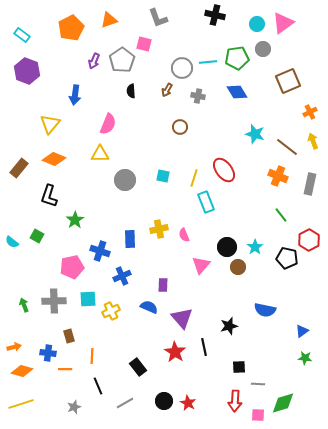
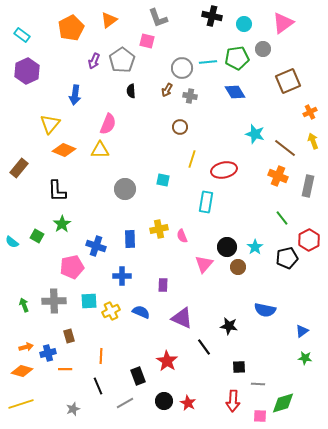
black cross at (215, 15): moved 3 px left, 1 px down
orange triangle at (109, 20): rotated 18 degrees counterclockwise
cyan circle at (257, 24): moved 13 px left
pink square at (144, 44): moved 3 px right, 3 px up
purple hexagon at (27, 71): rotated 15 degrees clockwise
blue diamond at (237, 92): moved 2 px left
gray cross at (198, 96): moved 8 px left
brown line at (287, 147): moved 2 px left, 1 px down
yellow triangle at (100, 154): moved 4 px up
orange diamond at (54, 159): moved 10 px right, 9 px up
red ellipse at (224, 170): rotated 65 degrees counterclockwise
cyan square at (163, 176): moved 4 px down
yellow line at (194, 178): moved 2 px left, 19 px up
gray circle at (125, 180): moved 9 px down
gray rectangle at (310, 184): moved 2 px left, 2 px down
black L-shape at (49, 196): moved 8 px right, 5 px up; rotated 20 degrees counterclockwise
cyan rectangle at (206, 202): rotated 30 degrees clockwise
green line at (281, 215): moved 1 px right, 3 px down
green star at (75, 220): moved 13 px left, 4 px down
pink semicircle at (184, 235): moved 2 px left, 1 px down
blue cross at (100, 251): moved 4 px left, 5 px up
black pentagon at (287, 258): rotated 25 degrees counterclockwise
pink triangle at (201, 265): moved 3 px right, 1 px up
blue cross at (122, 276): rotated 24 degrees clockwise
cyan square at (88, 299): moved 1 px right, 2 px down
blue semicircle at (149, 307): moved 8 px left, 5 px down
purple triangle at (182, 318): rotated 25 degrees counterclockwise
black star at (229, 326): rotated 24 degrees clockwise
orange arrow at (14, 347): moved 12 px right
black line at (204, 347): rotated 24 degrees counterclockwise
red star at (175, 352): moved 8 px left, 9 px down
blue cross at (48, 353): rotated 21 degrees counterclockwise
orange line at (92, 356): moved 9 px right
black rectangle at (138, 367): moved 9 px down; rotated 18 degrees clockwise
red arrow at (235, 401): moved 2 px left
gray star at (74, 407): moved 1 px left, 2 px down
pink square at (258, 415): moved 2 px right, 1 px down
